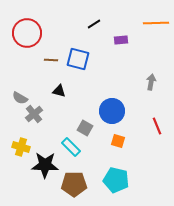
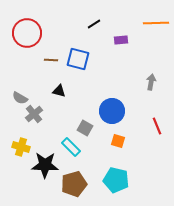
brown pentagon: rotated 15 degrees counterclockwise
